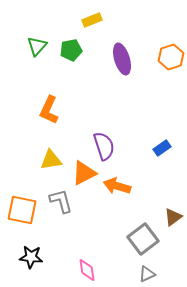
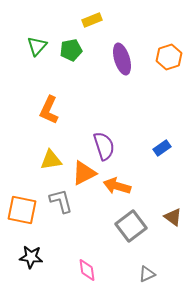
orange hexagon: moved 2 px left
brown triangle: rotated 48 degrees counterclockwise
gray square: moved 12 px left, 13 px up
